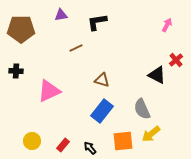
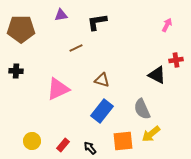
red cross: rotated 32 degrees clockwise
pink triangle: moved 9 px right, 2 px up
